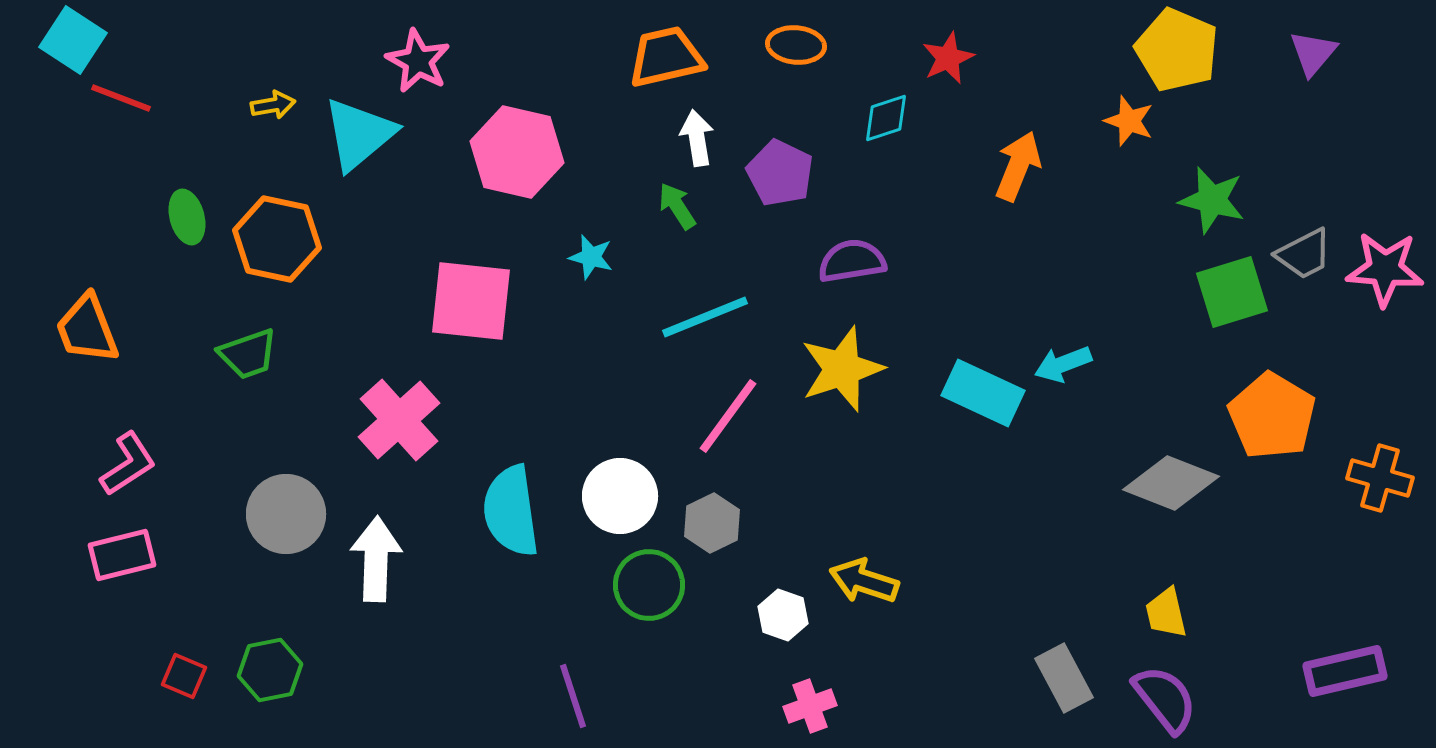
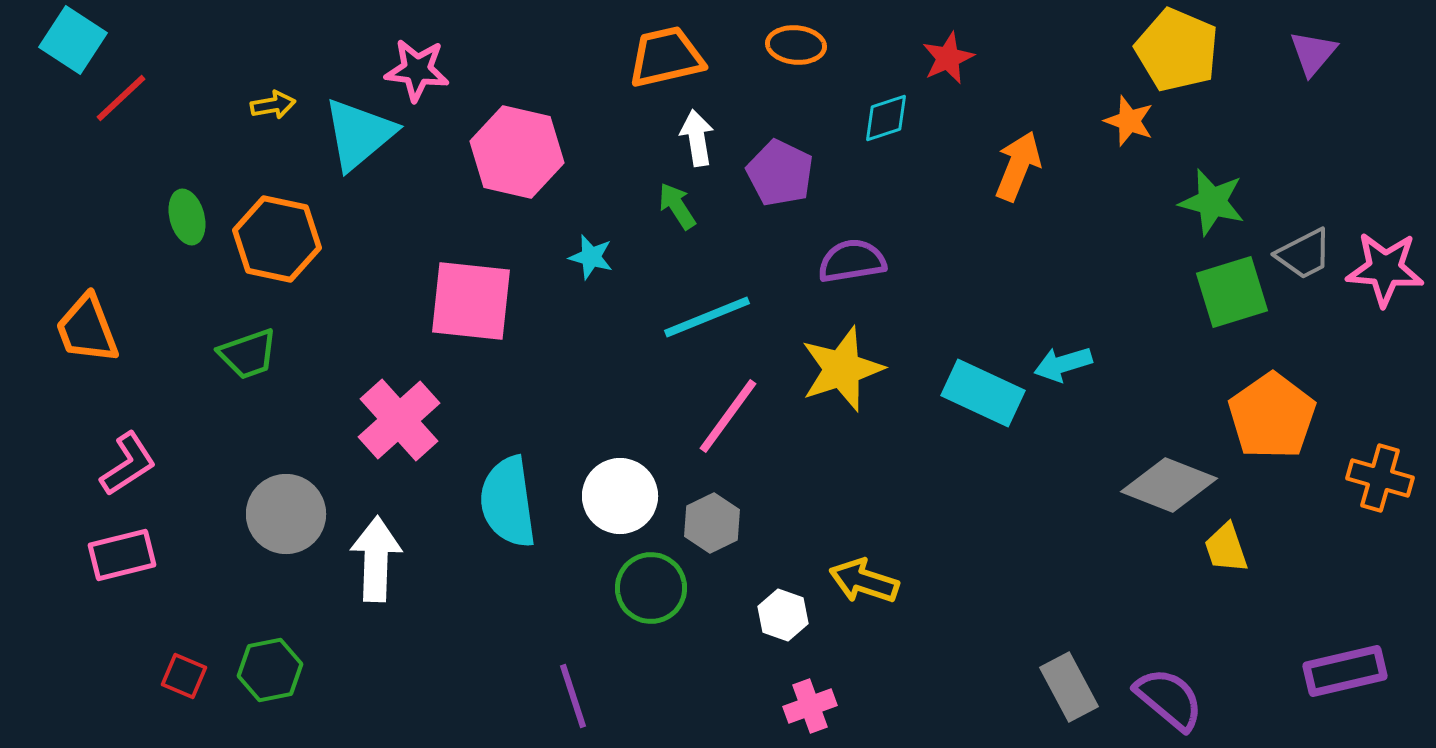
pink star at (418, 61): moved 1 px left, 9 px down; rotated 22 degrees counterclockwise
red line at (121, 98): rotated 64 degrees counterclockwise
green star at (1212, 200): moved 2 px down
cyan line at (705, 317): moved 2 px right
cyan arrow at (1063, 364): rotated 4 degrees clockwise
orange pentagon at (1272, 416): rotated 6 degrees clockwise
gray diamond at (1171, 483): moved 2 px left, 2 px down
cyan semicircle at (511, 511): moved 3 px left, 9 px up
green circle at (649, 585): moved 2 px right, 3 px down
yellow trapezoid at (1166, 613): moved 60 px right, 65 px up; rotated 6 degrees counterclockwise
gray rectangle at (1064, 678): moved 5 px right, 9 px down
purple semicircle at (1165, 699): moved 4 px right; rotated 12 degrees counterclockwise
